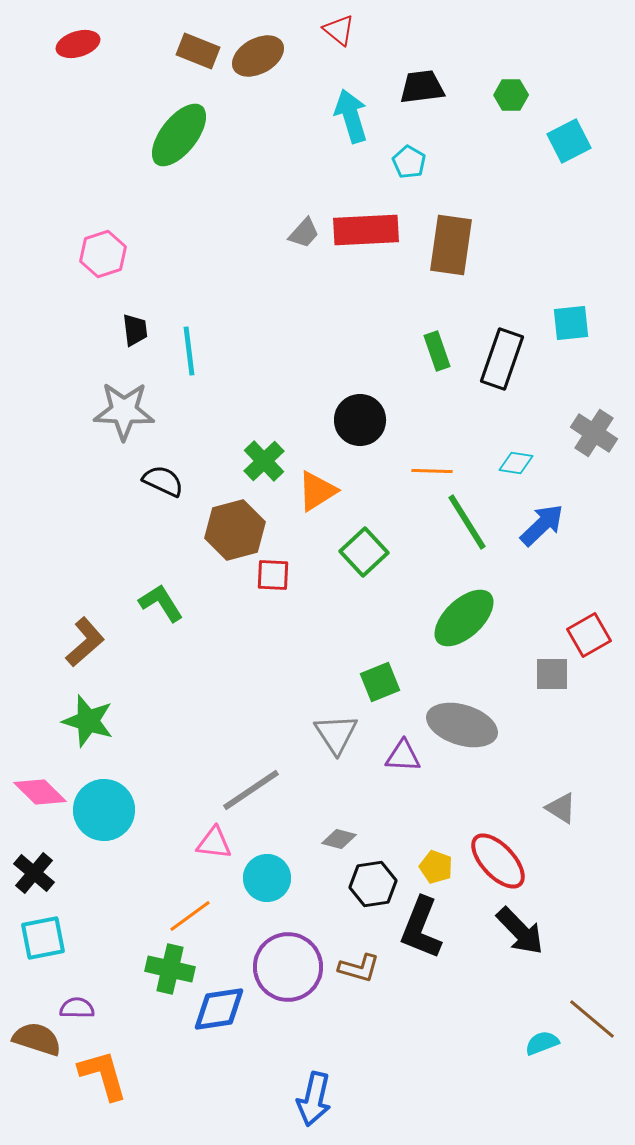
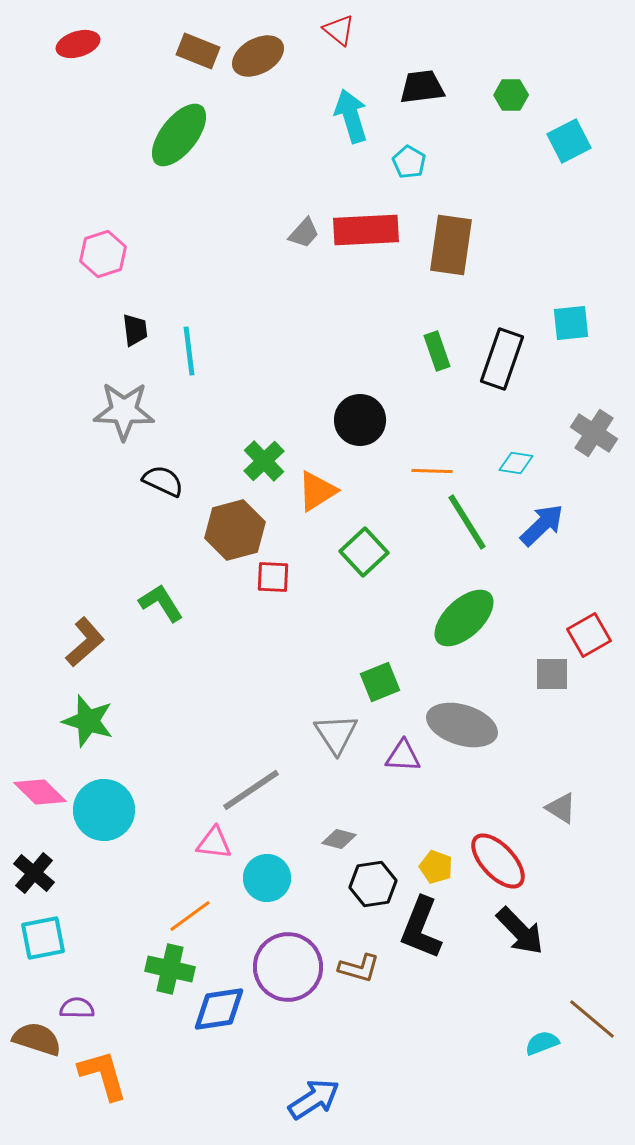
red square at (273, 575): moved 2 px down
blue arrow at (314, 1099): rotated 136 degrees counterclockwise
